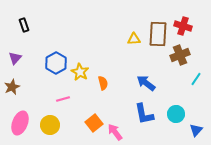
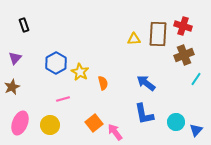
brown cross: moved 4 px right
cyan circle: moved 8 px down
